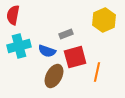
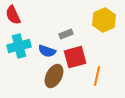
red semicircle: rotated 36 degrees counterclockwise
orange line: moved 4 px down
